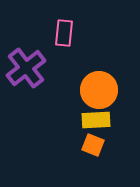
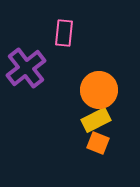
yellow rectangle: rotated 24 degrees counterclockwise
orange square: moved 5 px right, 2 px up
